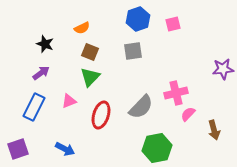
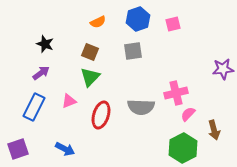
orange semicircle: moved 16 px right, 6 px up
gray semicircle: rotated 48 degrees clockwise
green hexagon: moved 26 px right; rotated 16 degrees counterclockwise
